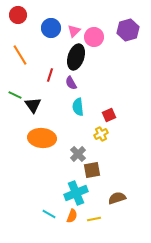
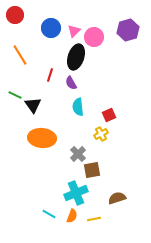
red circle: moved 3 px left
